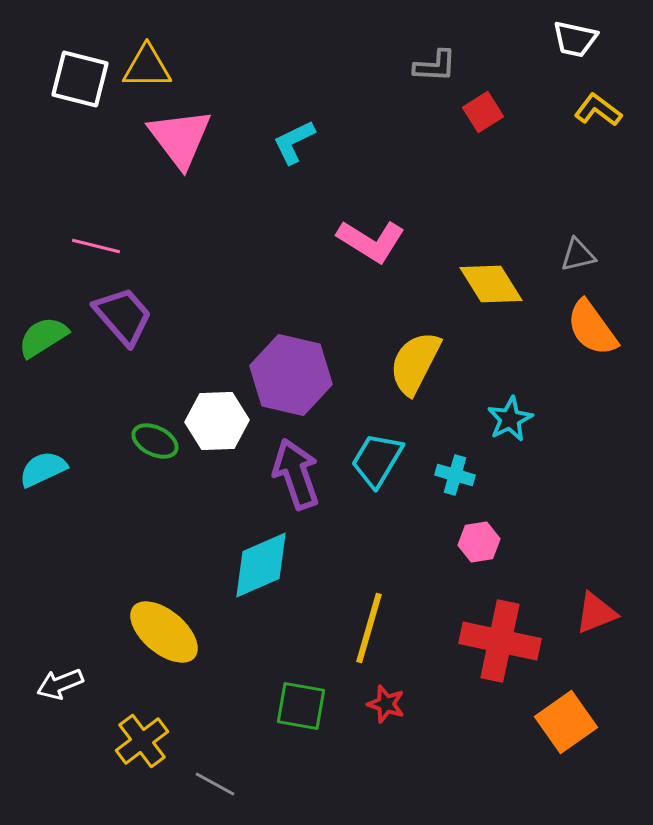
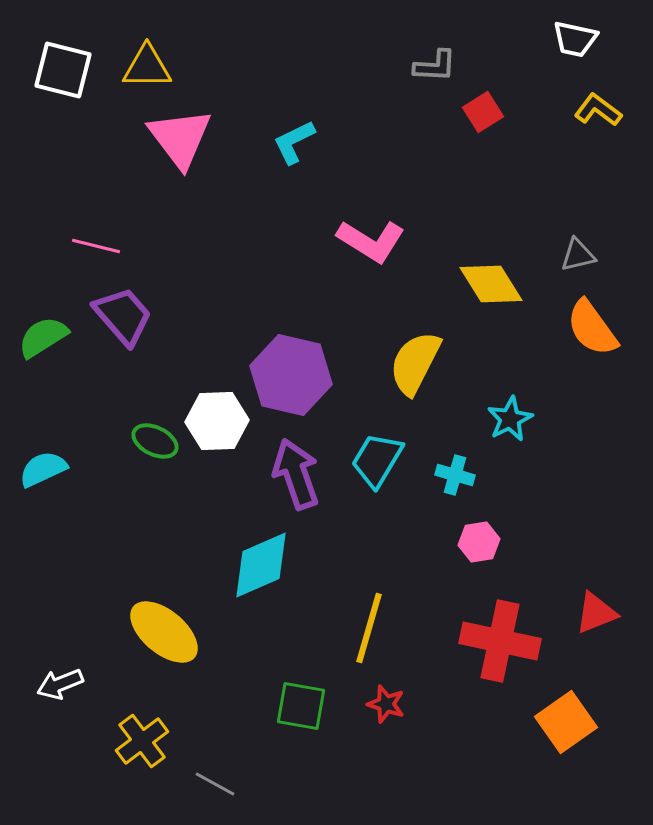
white square: moved 17 px left, 9 px up
